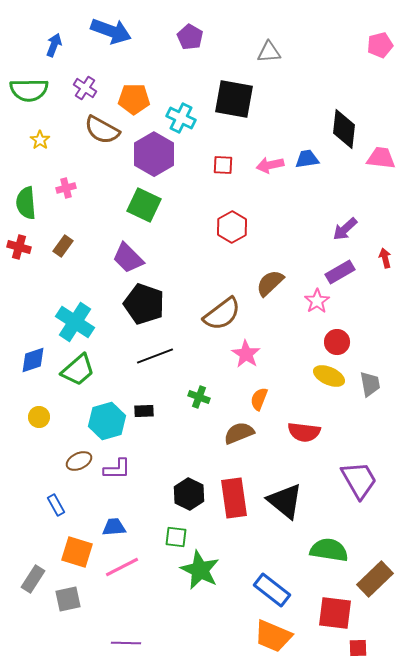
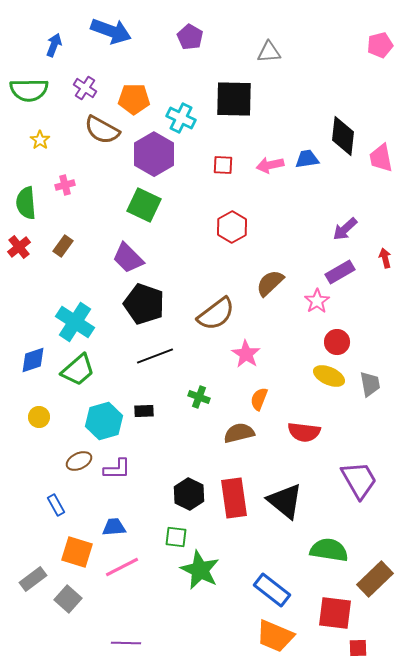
black square at (234, 99): rotated 9 degrees counterclockwise
black diamond at (344, 129): moved 1 px left, 7 px down
pink trapezoid at (381, 158): rotated 108 degrees counterclockwise
pink cross at (66, 188): moved 1 px left, 3 px up
red cross at (19, 247): rotated 35 degrees clockwise
brown semicircle at (222, 314): moved 6 px left
cyan hexagon at (107, 421): moved 3 px left
brown semicircle at (239, 433): rotated 8 degrees clockwise
gray rectangle at (33, 579): rotated 20 degrees clockwise
gray square at (68, 599): rotated 36 degrees counterclockwise
orange trapezoid at (273, 636): moved 2 px right
